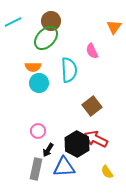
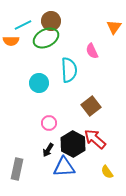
cyan line: moved 10 px right, 3 px down
green ellipse: rotated 20 degrees clockwise
orange semicircle: moved 22 px left, 26 px up
brown square: moved 1 px left
pink circle: moved 11 px right, 8 px up
red arrow: moved 1 px left; rotated 15 degrees clockwise
black hexagon: moved 4 px left
gray rectangle: moved 19 px left
